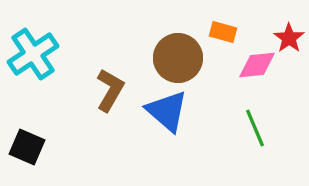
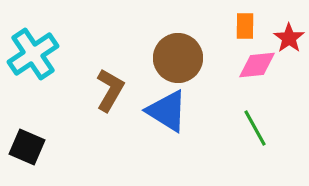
orange rectangle: moved 22 px right, 6 px up; rotated 76 degrees clockwise
blue triangle: rotated 9 degrees counterclockwise
green line: rotated 6 degrees counterclockwise
